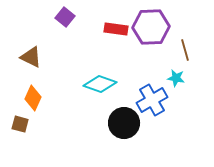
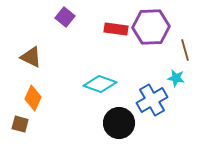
black circle: moved 5 px left
